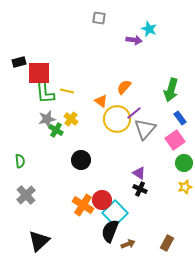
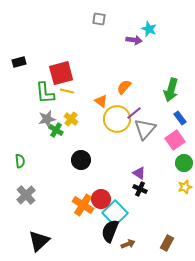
gray square: moved 1 px down
red square: moved 22 px right; rotated 15 degrees counterclockwise
red circle: moved 1 px left, 1 px up
